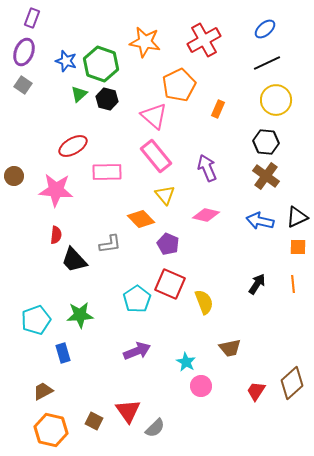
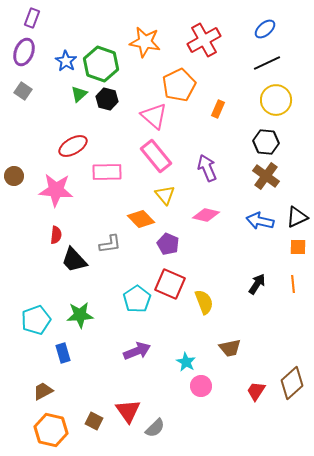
blue star at (66, 61): rotated 15 degrees clockwise
gray square at (23, 85): moved 6 px down
